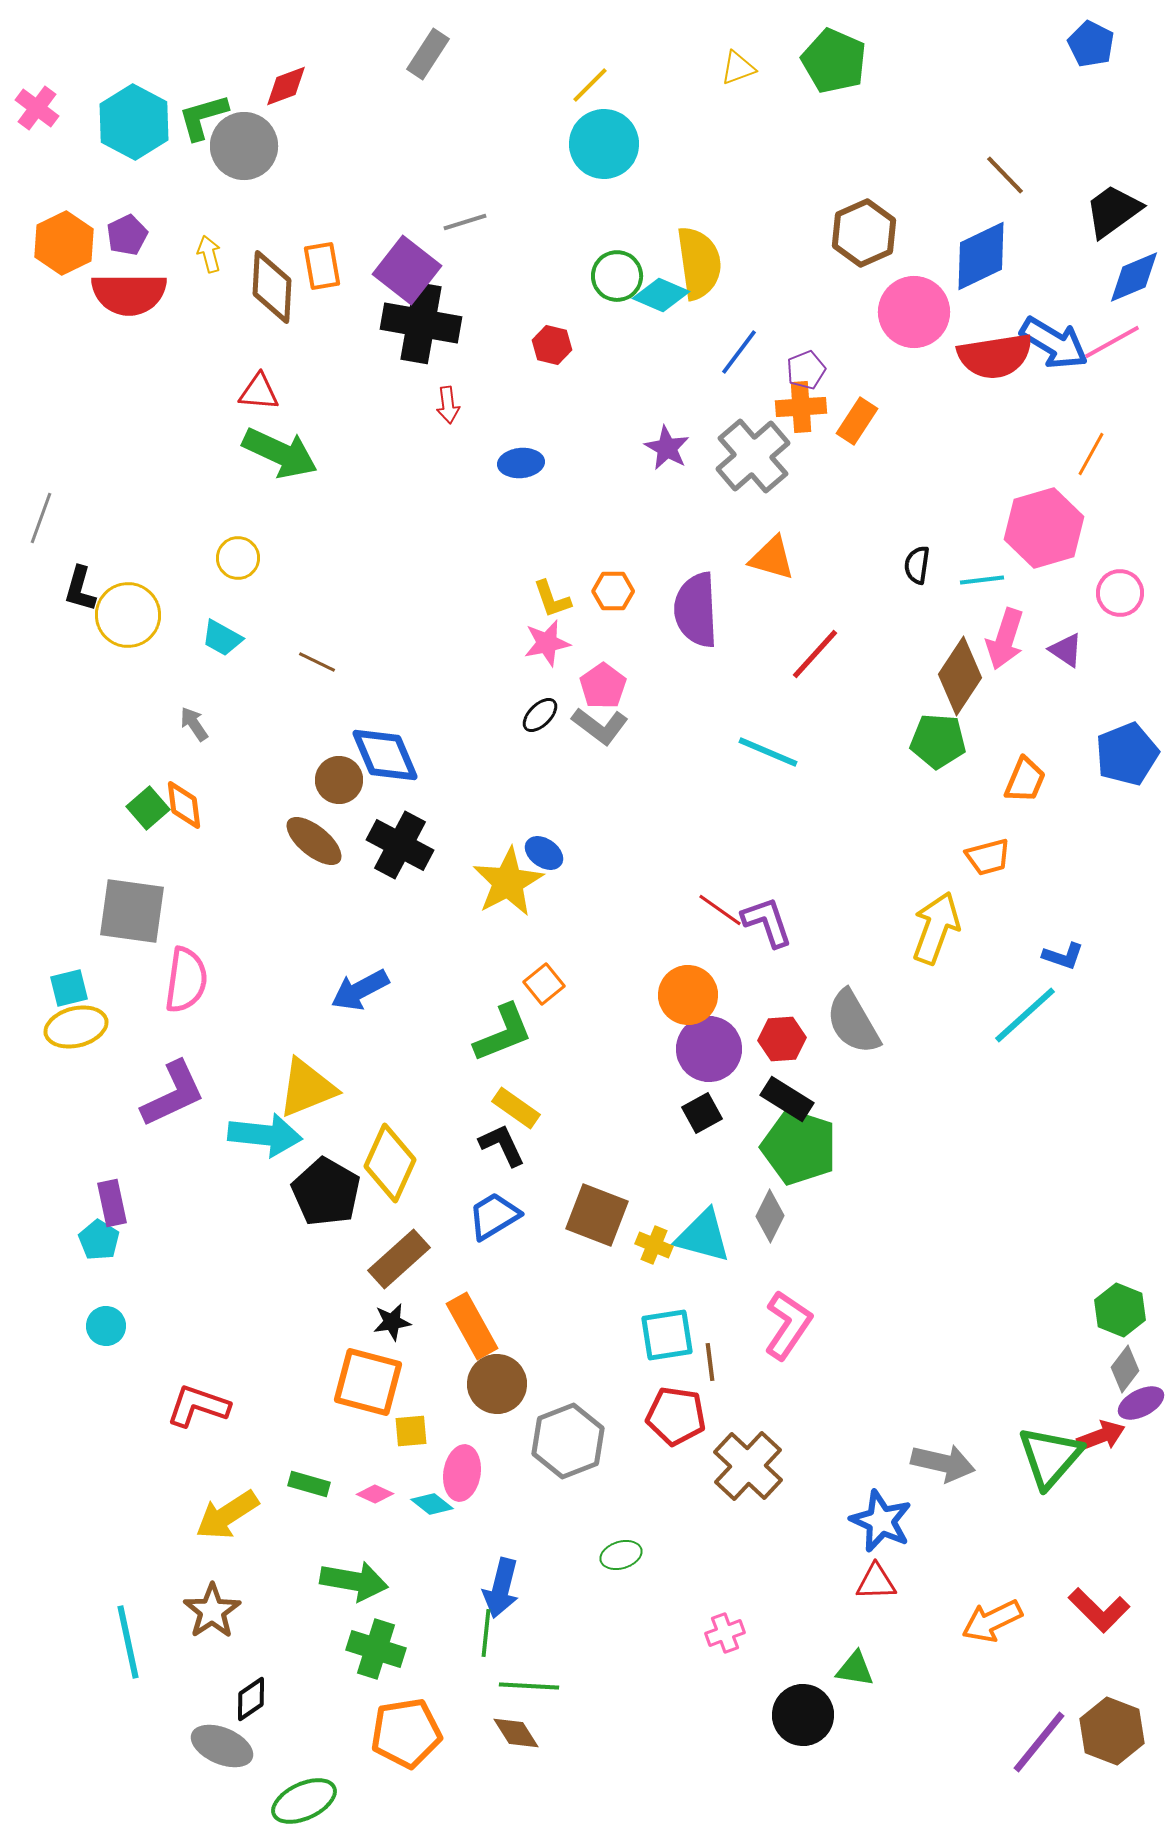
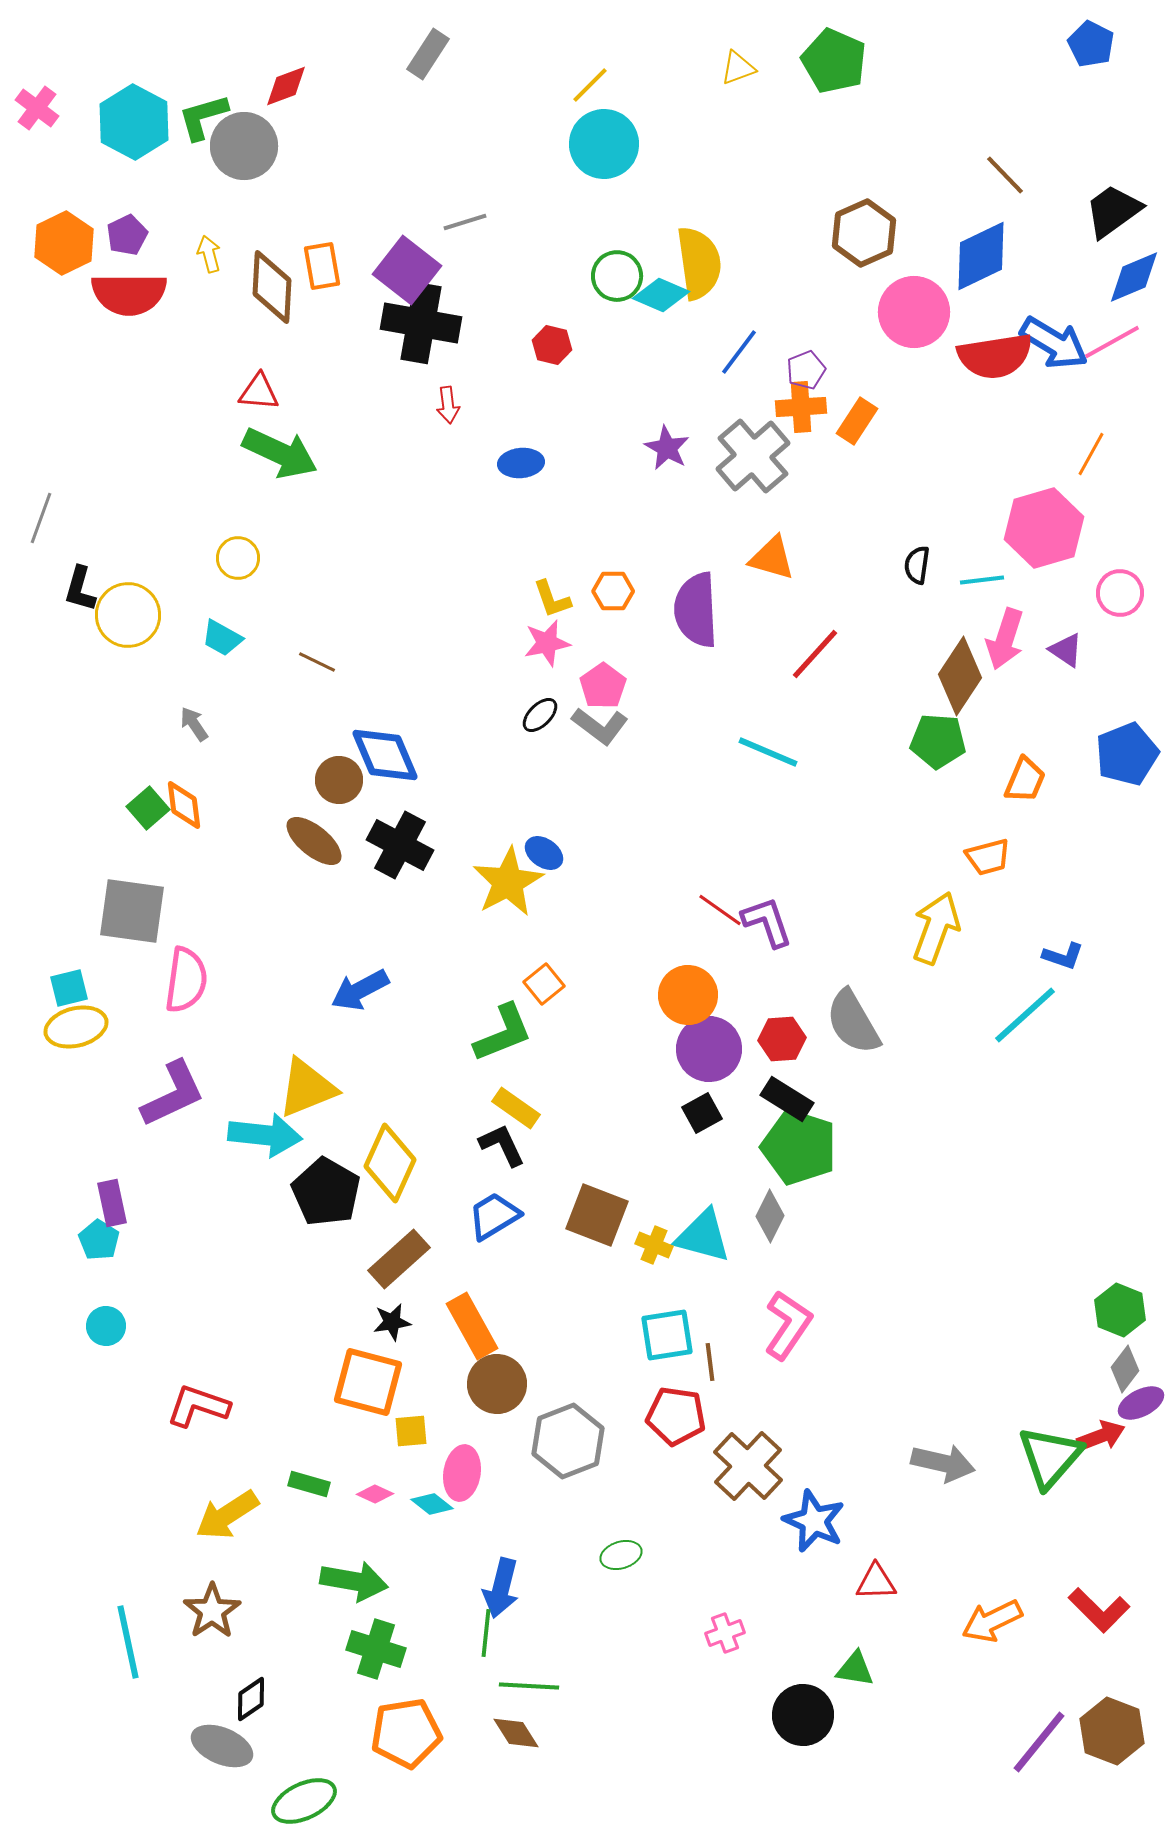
blue star at (881, 1521): moved 67 px left
